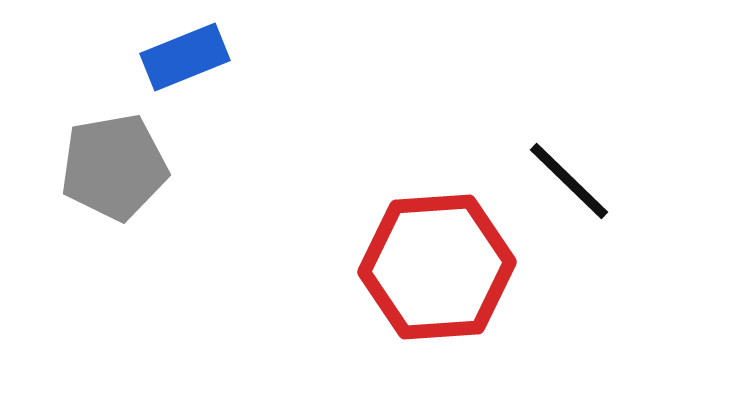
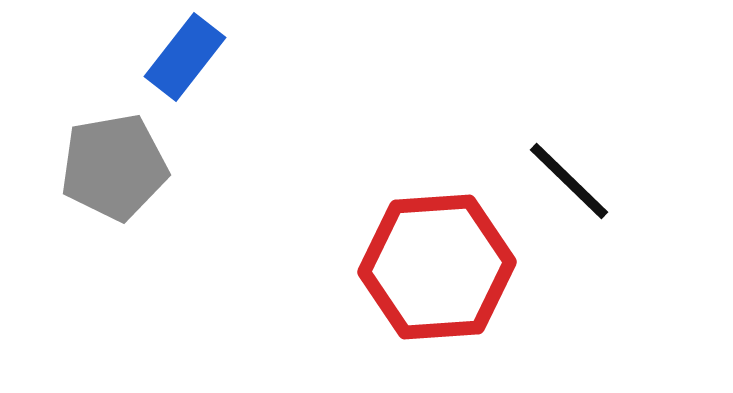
blue rectangle: rotated 30 degrees counterclockwise
